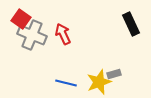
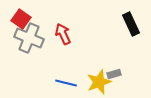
gray cross: moved 3 px left, 3 px down
